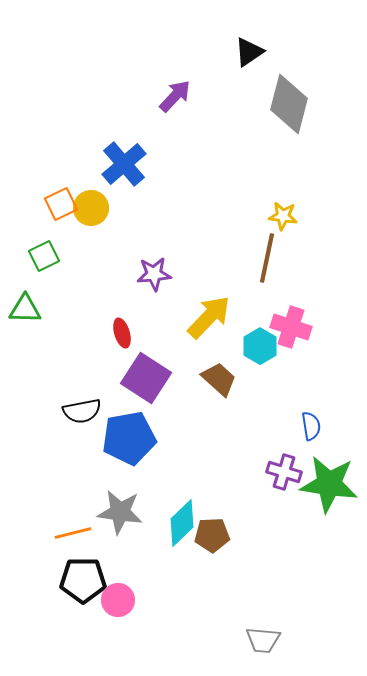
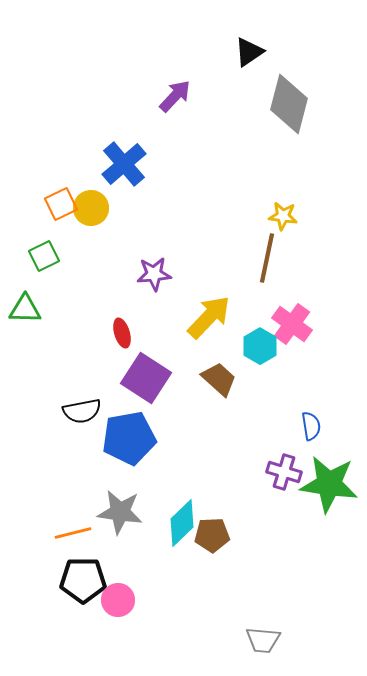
pink cross: moved 1 px right, 3 px up; rotated 18 degrees clockwise
